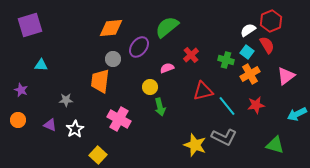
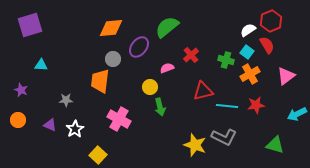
cyan line: rotated 45 degrees counterclockwise
